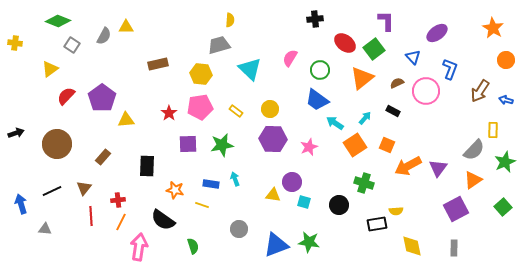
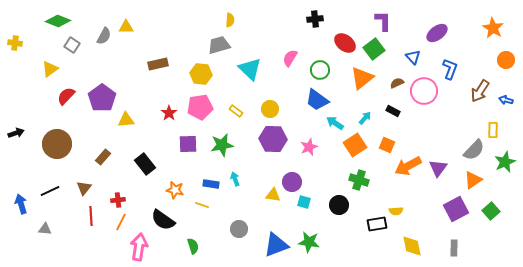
purple L-shape at (386, 21): moved 3 px left
pink circle at (426, 91): moved 2 px left
black rectangle at (147, 166): moved 2 px left, 2 px up; rotated 40 degrees counterclockwise
green cross at (364, 183): moved 5 px left, 3 px up
black line at (52, 191): moved 2 px left
green square at (503, 207): moved 12 px left, 4 px down
